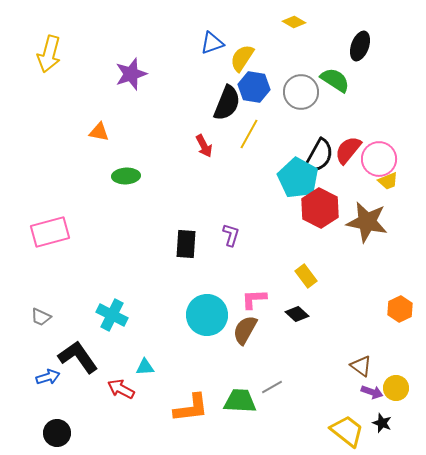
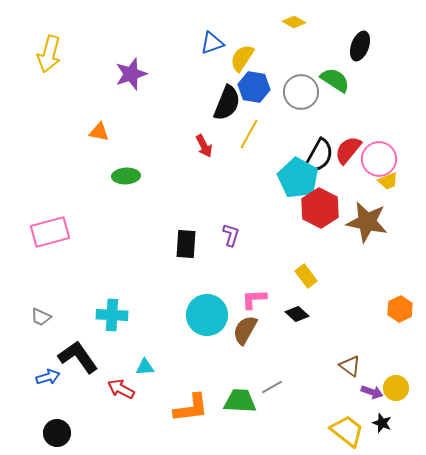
cyan cross at (112, 315): rotated 24 degrees counterclockwise
brown triangle at (361, 366): moved 11 px left
